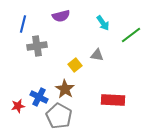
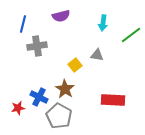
cyan arrow: rotated 42 degrees clockwise
red star: moved 2 px down
